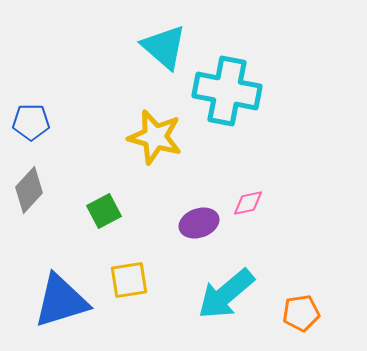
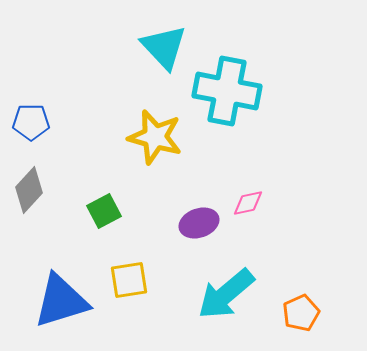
cyan triangle: rotated 6 degrees clockwise
orange pentagon: rotated 15 degrees counterclockwise
